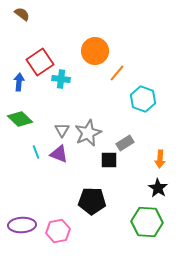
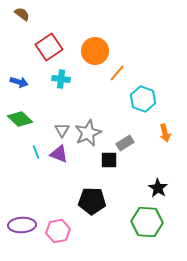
red square: moved 9 px right, 15 px up
blue arrow: rotated 102 degrees clockwise
orange arrow: moved 5 px right, 26 px up; rotated 18 degrees counterclockwise
